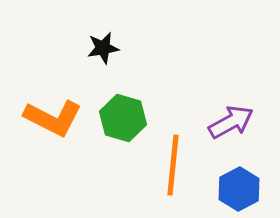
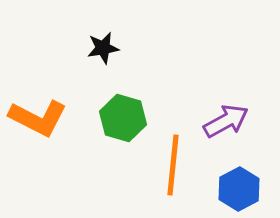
orange L-shape: moved 15 px left
purple arrow: moved 5 px left, 1 px up
